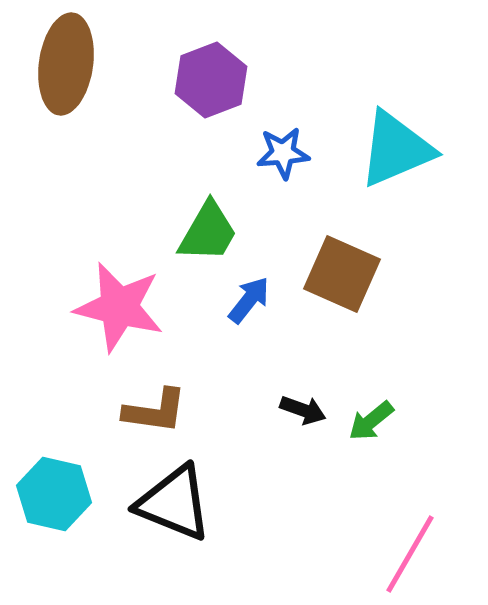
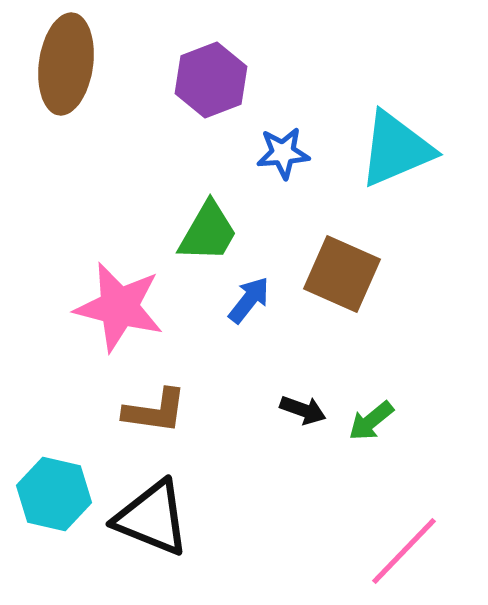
black triangle: moved 22 px left, 15 px down
pink line: moved 6 px left, 3 px up; rotated 14 degrees clockwise
